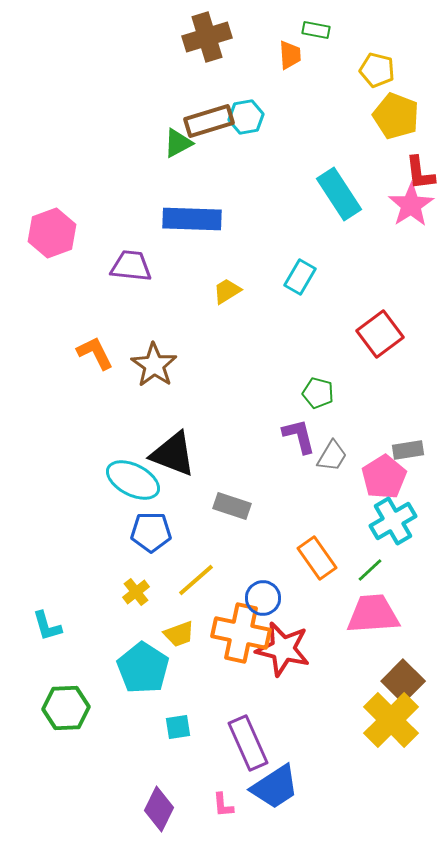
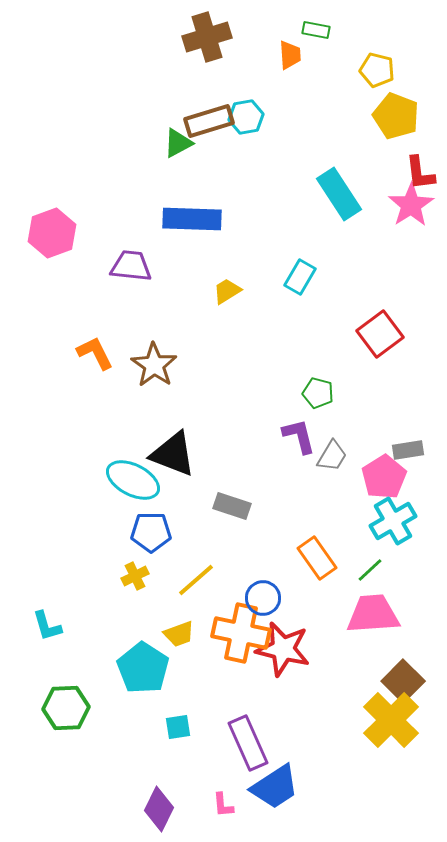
yellow cross at (136, 592): moved 1 px left, 16 px up; rotated 12 degrees clockwise
